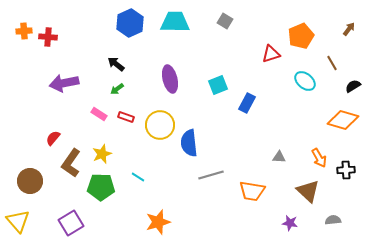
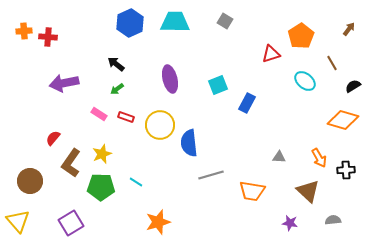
orange pentagon: rotated 10 degrees counterclockwise
cyan line: moved 2 px left, 5 px down
